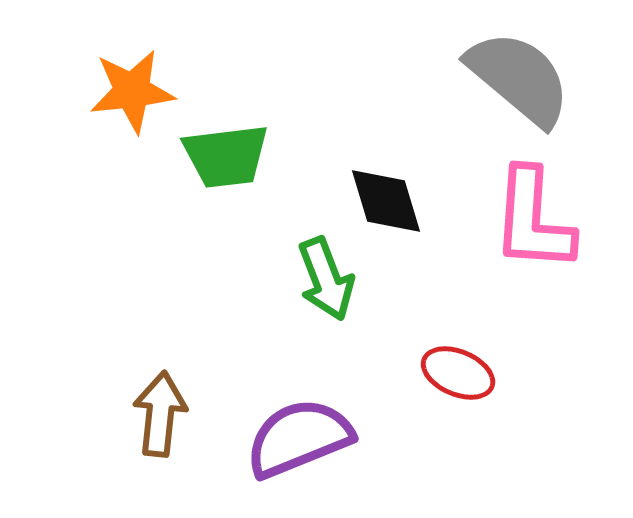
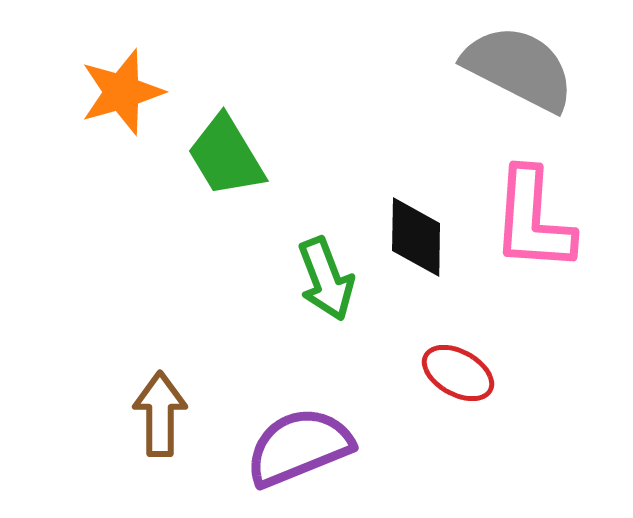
gray semicircle: moved 10 px up; rotated 13 degrees counterclockwise
orange star: moved 10 px left, 1 px down; rotated 10 degrees counterclockwise
green trapezoid: rotated 66 degrees clockwise
black diamond: moved 30 px right, 36 px down; rotated 18 degrees clockwise
red ellipse: rotated 6 degrees clockwise
brown arrow: rotated 6 degrees counterclockwise
purple semicircle: moved 9 px down
